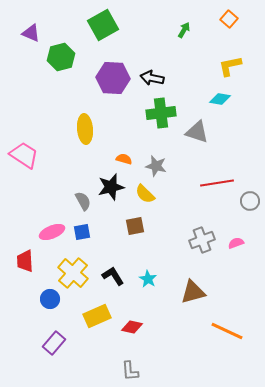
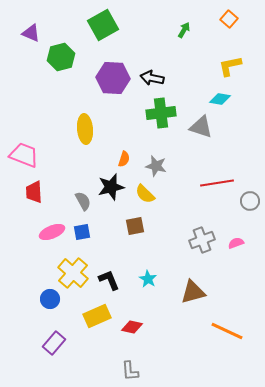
gray triangle: moved 4 px right, 5 px up
pink trapezoid: rotated 12 degrees counterclockwise
orange semicircle: rotated 91 degrees clockwise
red trapezoid: moved 9 px right, 69 px up
black L-shape: moved 4 px left, 4 px down; rotated 10 degrees clockwise
